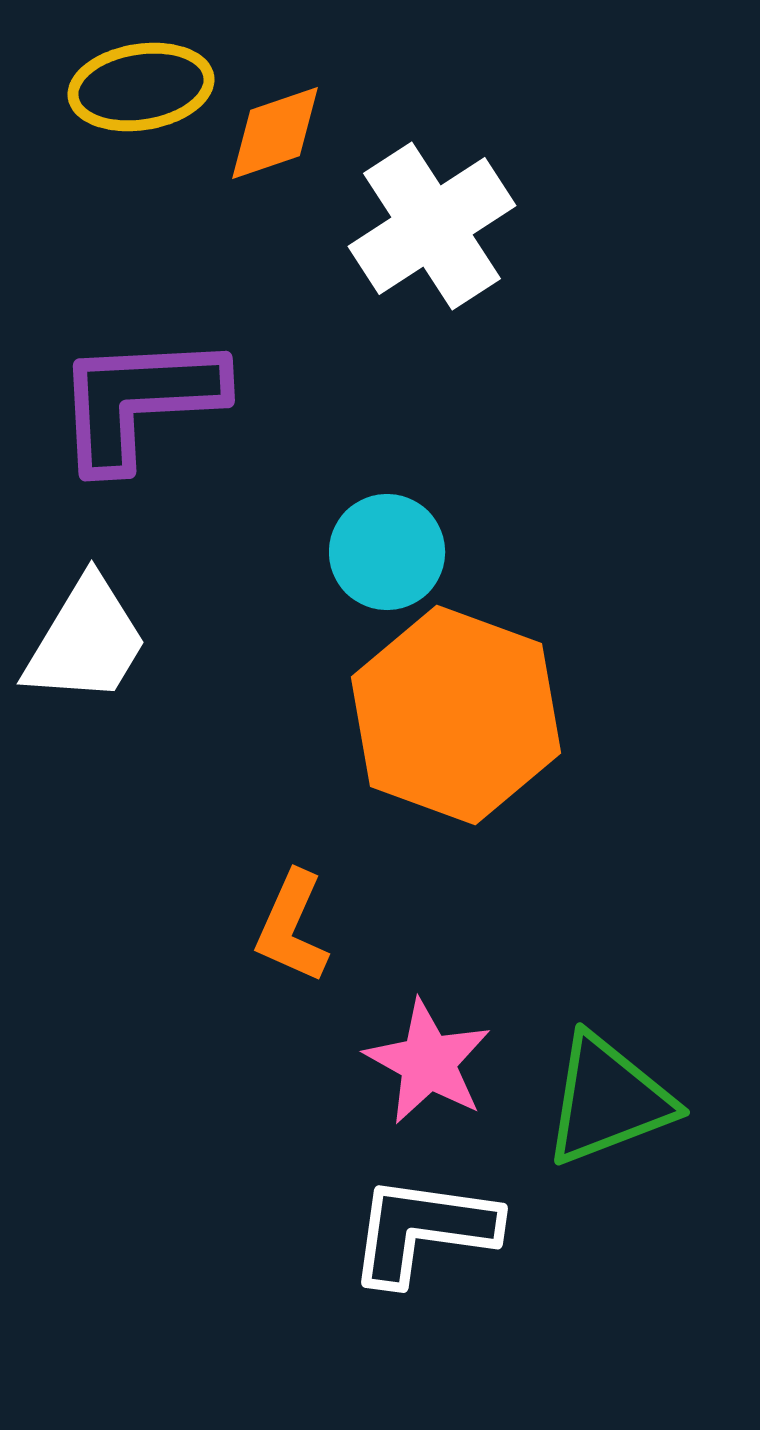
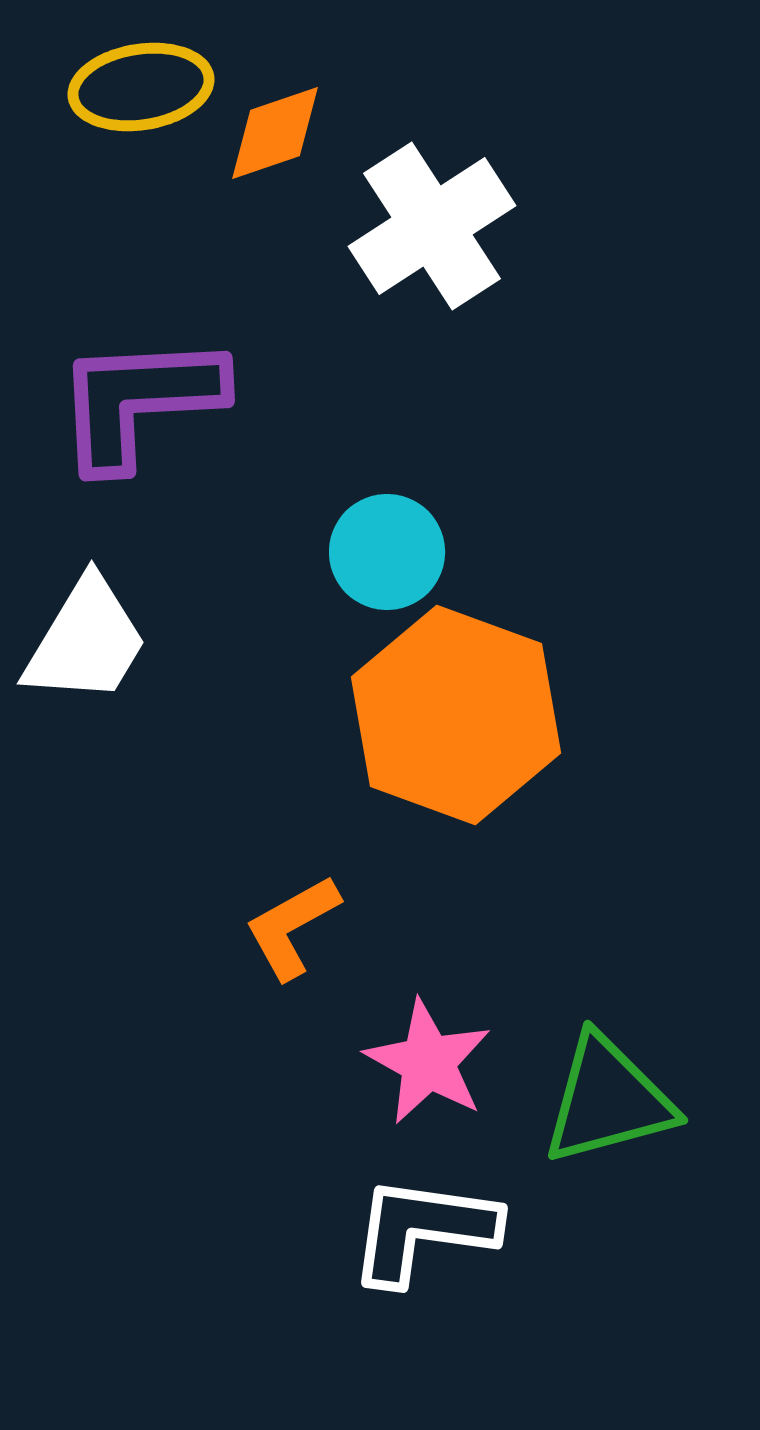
orange L-shape: rotated 37 degrees clockwise
green triangle: rotated 6 degrees clockwise
